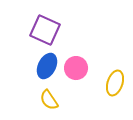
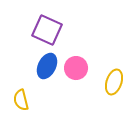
purple square: moved 2 px right
yellow ellipse: moved 1 px left, 1 px up
yellow semicircle: moved 28 px left; rotated 20 degrees clockwise
